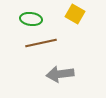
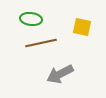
yellow square: moved 7 px right, 13 px down; rotated 18 degrees counterclockwise
gray arrow: rotated 20 degrees counterclockwise
